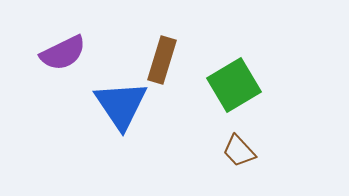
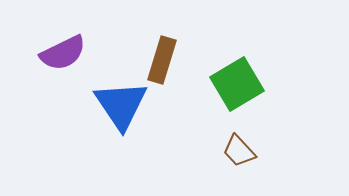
green square: moved 3 px right, 1 px up
